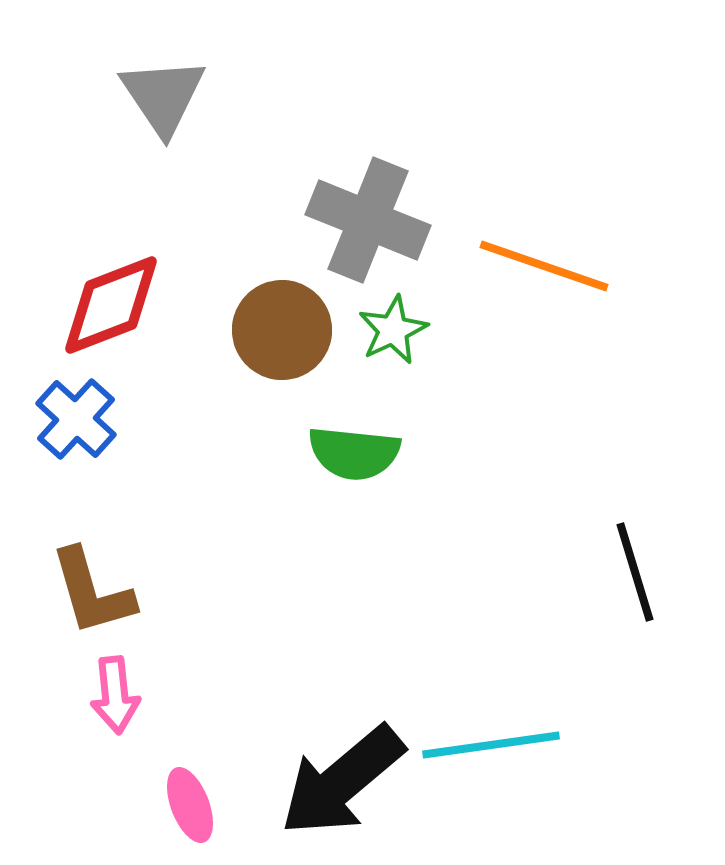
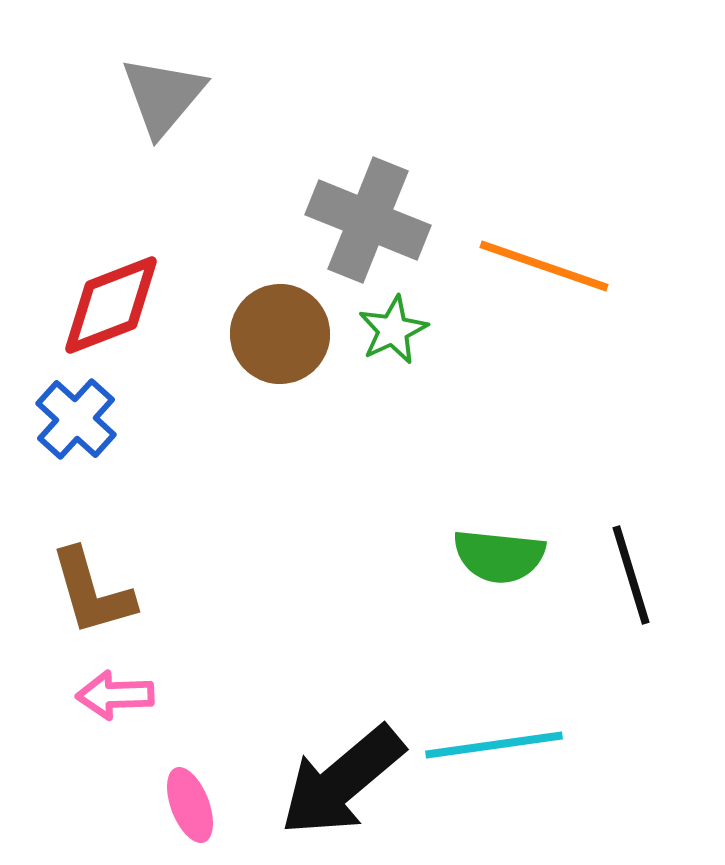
gray triangle: rotated 14 degrees clockwise
brown circle: moved 2 px left, 4 px down
green semicircle: moved 145 px right, 103 px down
black line: moved 4 px left, 3 px down
pink arrow: rotated 94 degrees clockwise
cyan line: moved 3 px right
